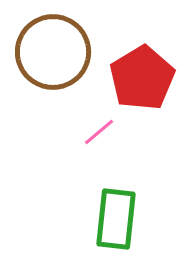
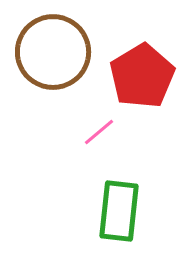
red pentagon: moved 2 px up
green rectangle: moved 3 px right, 8 px up
